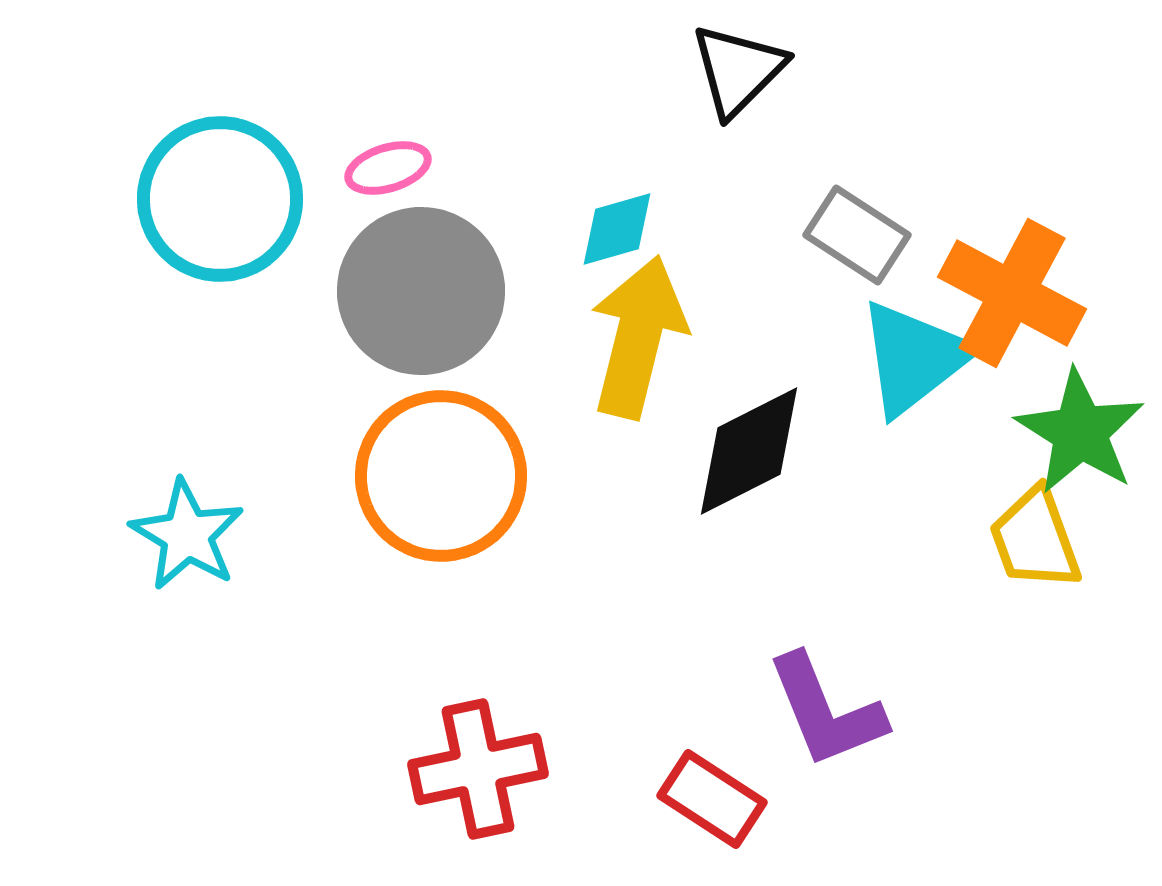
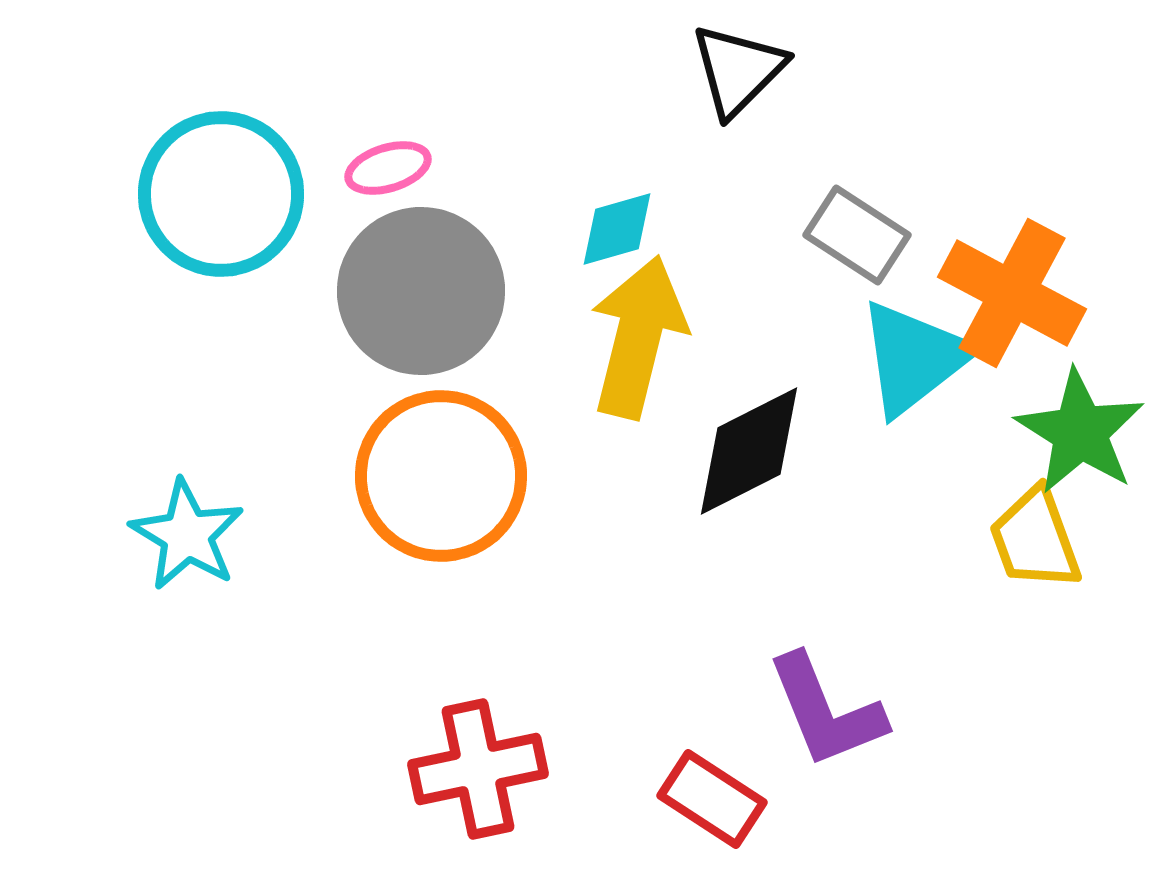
cyan circle: moved 1 px right, 5 px up
